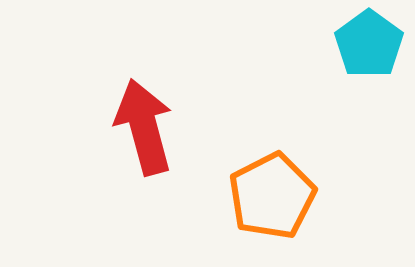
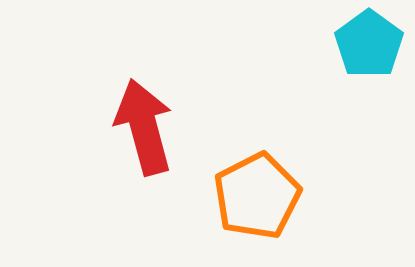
orange pentagon: moved 15 px left
